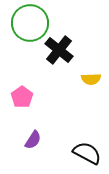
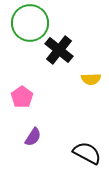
purple semicircle: moved 3 px up
